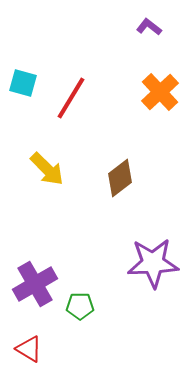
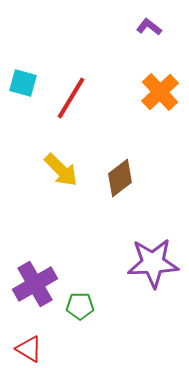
yellow arrow: moved 14 px right, 1 px down
